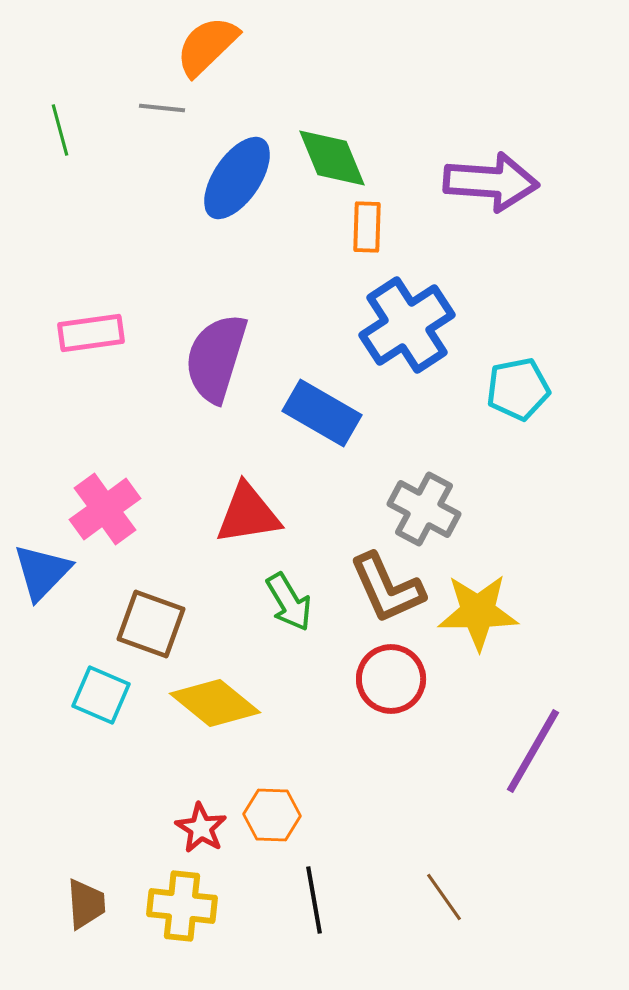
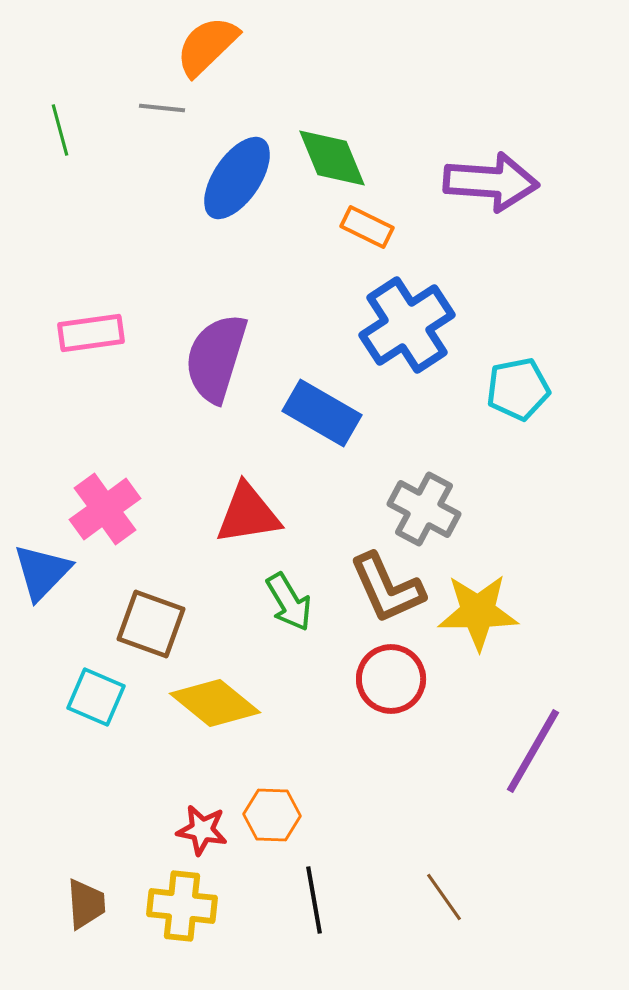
orange rectangle: rotated 66 degrees counterclockwise
cyan square: moved 5 px left, 2 px down
red star: moved 1 px right, 2 px down; rotated 21 degrees counterclockwise
